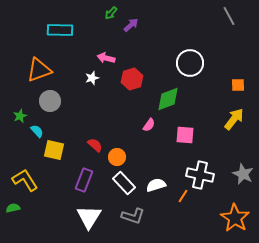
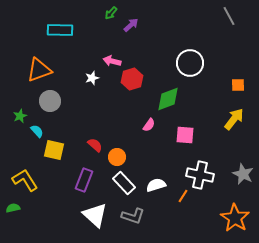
pink arrow: moved 6 px right, 3 px down
white triangle: moved 6 px right, 2 px up; rotated 20 degrees counterclockwise
